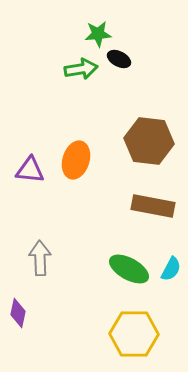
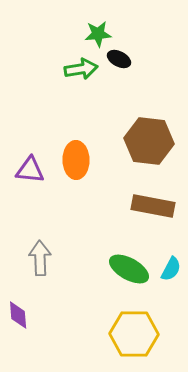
orange ellipse: rotated 18 degrees counterclockwise
purple diamond: moved 2 px down; rotated 16 degrees counterclockwise
